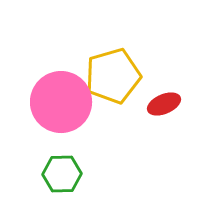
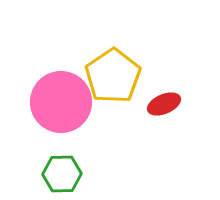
yellow pentagon: rotated 18 degrees counterclockwise
